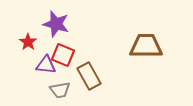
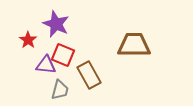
purple star: rotated 8 degrees clockwise
red star: moved 2 px up
brown trapezoid: moved 12 px left, 1 px up
brown rectangle: moved 1 px up
gray trapezoid: rotated 65 degrees counterclockwise
